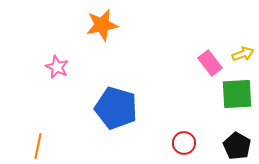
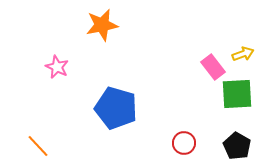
pink rectangle: moved 3 px right, 4 px down
orange line: rotated 55 degrees counterclockwise
